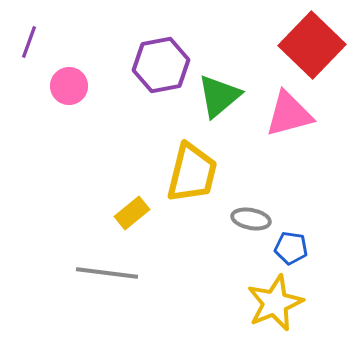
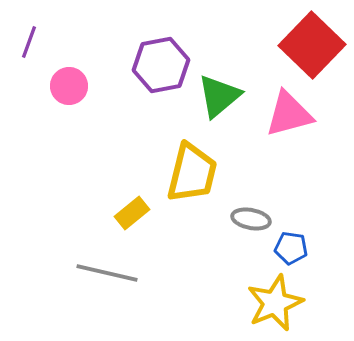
gray line: rotated 6 degrees clockwise
